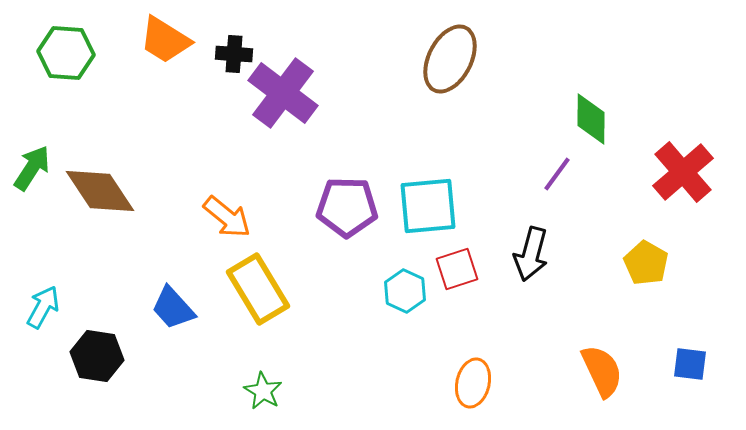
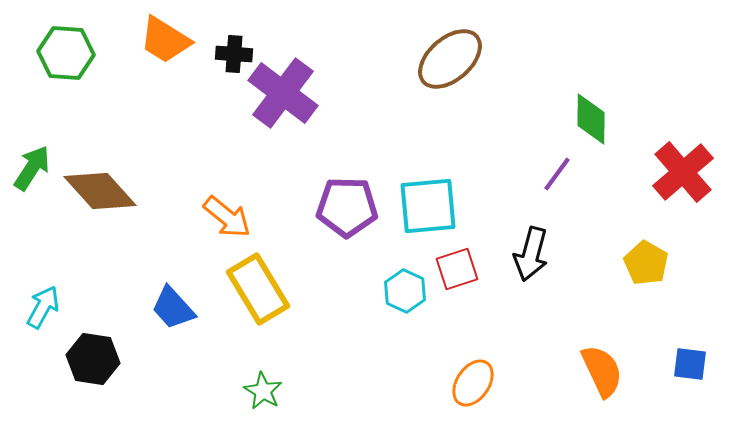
brown ellipse: rotated 22 degrees clockwise
brown diamond: rotated 8 degrees counterclockwise
black hexagon: moved 4 px left, 3 px down
orange ellipse: rotated 21 degrees clockwise
